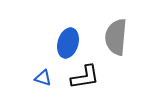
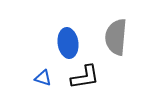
blue ellipse: rotated 24 degrees counterclockwise
